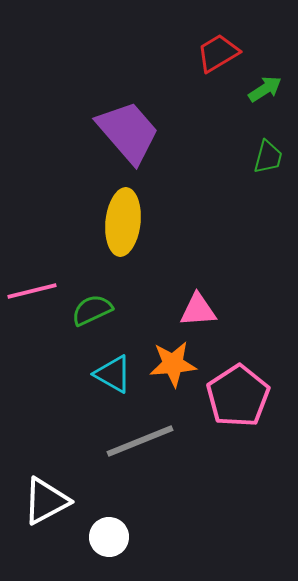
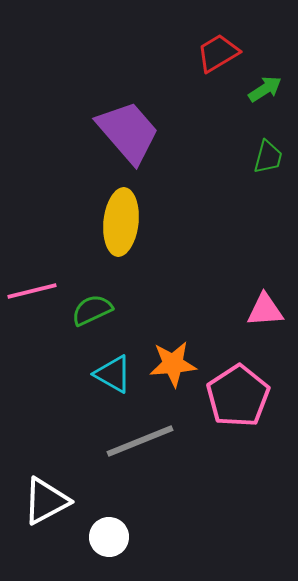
yellow ellipse: moved 2 px left
pink triangle: moved 67 px right
